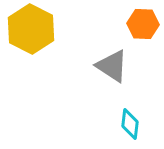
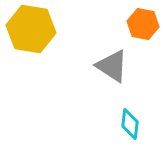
orange hexagon: rotated 8 degrees clockwise
yellow hexagon: rotated 18 degrees counterclockwise
